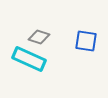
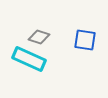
blue square: moved 1 px left, 1 px up
